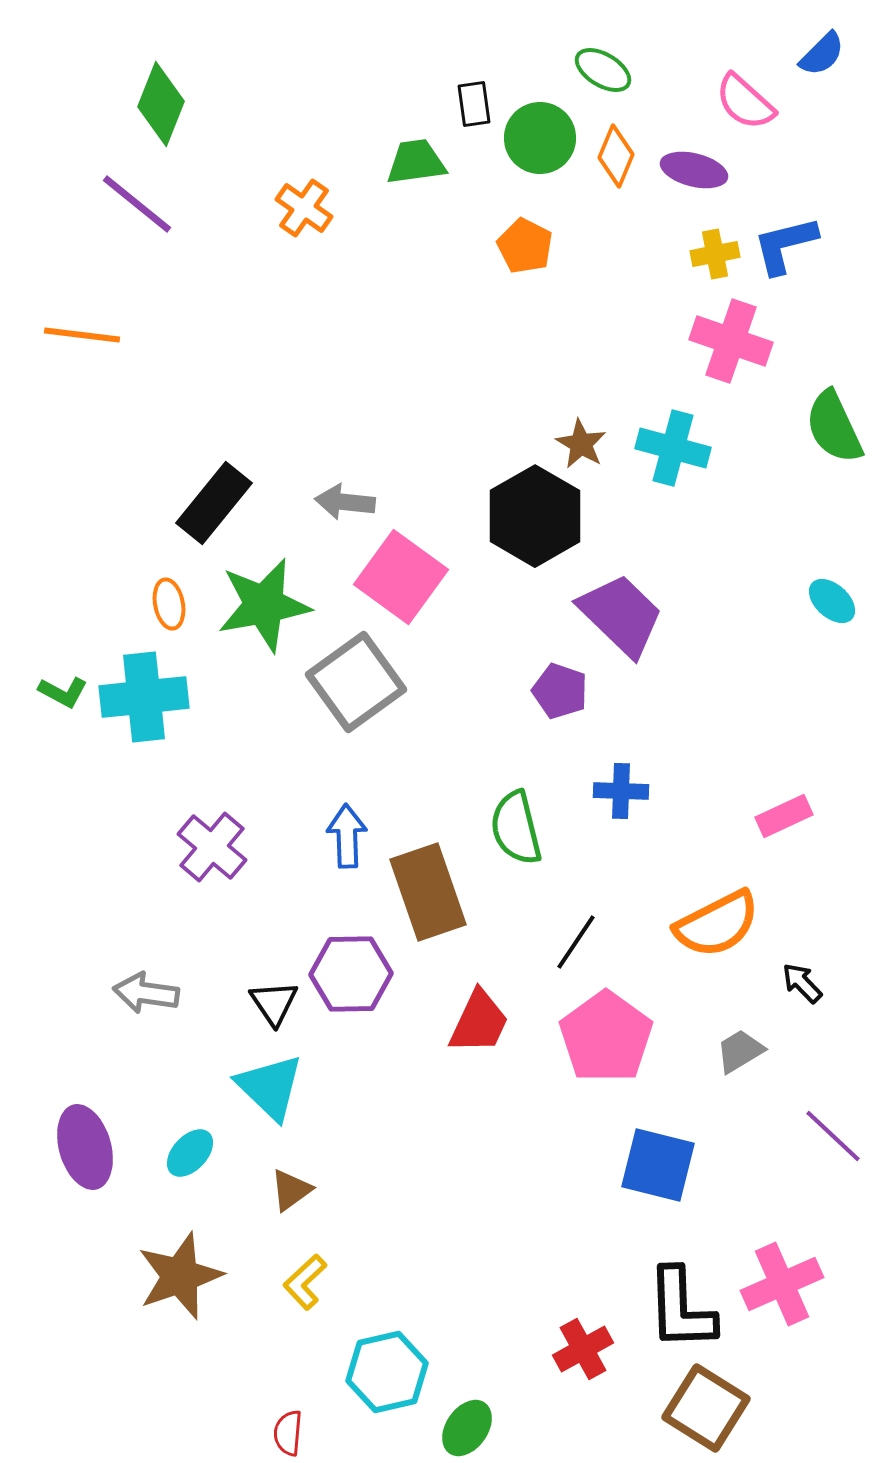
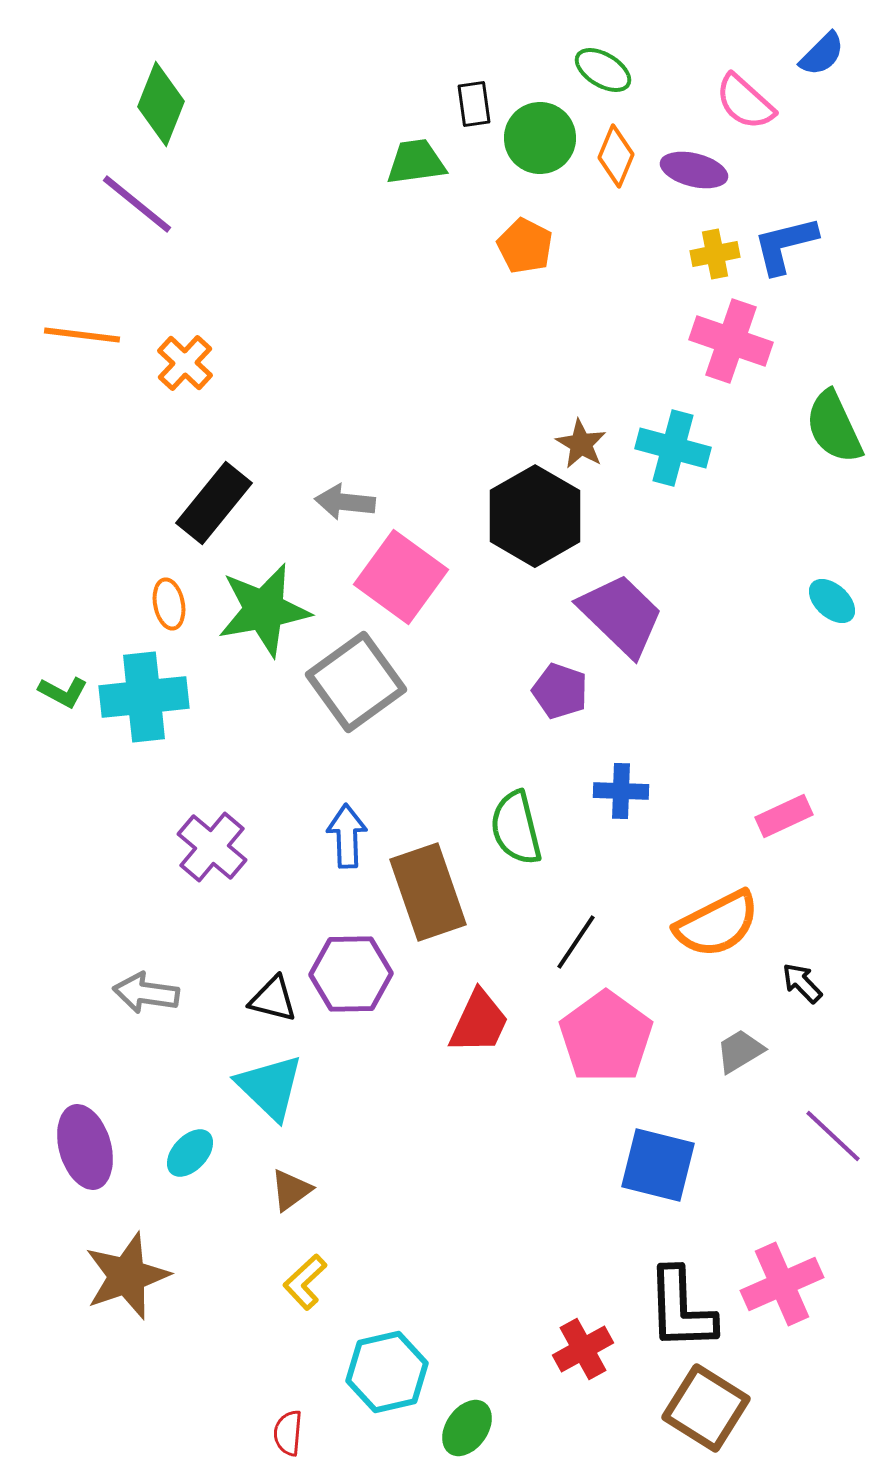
orange cross at (304, 208): moved 119 px left, 155 px down; rotated 8 degrees clockwise
green star at (264, 605): moved 5 px down
black triangle at (274, 1003): moved 1 px left, 4 px up; rotated 42 degrees counterclockwise
brown star at (180, 1276): moved 53 px left
